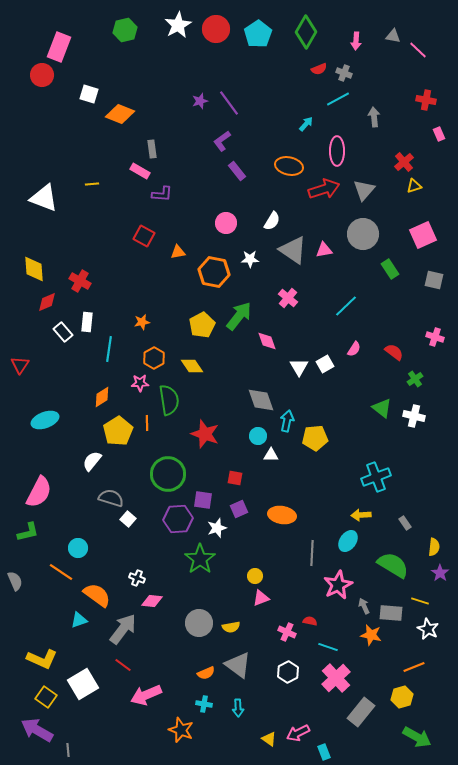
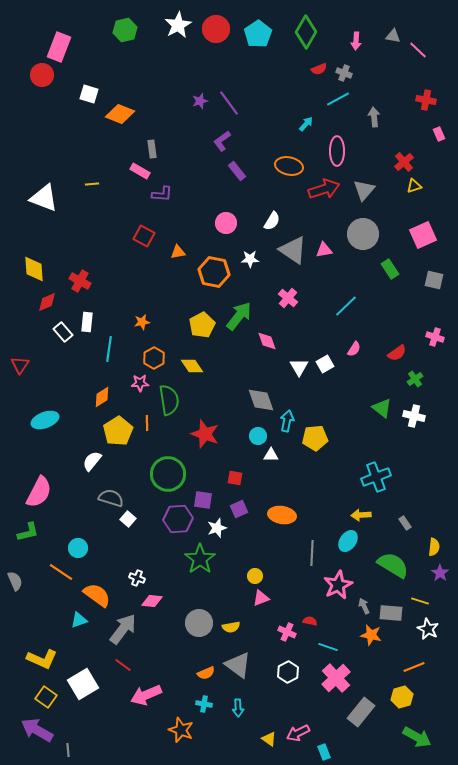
red semicircle at (394, 352): moved 3 px right, 1 px down; rotated 108 degrees clockwise
